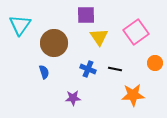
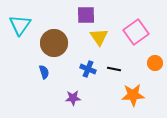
black line: moved 1 px left
